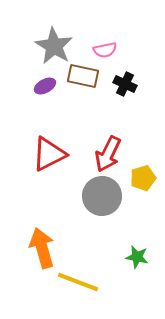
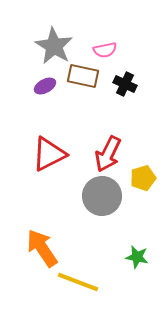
orange arrow: rotated 18 degrees counterclockwise
